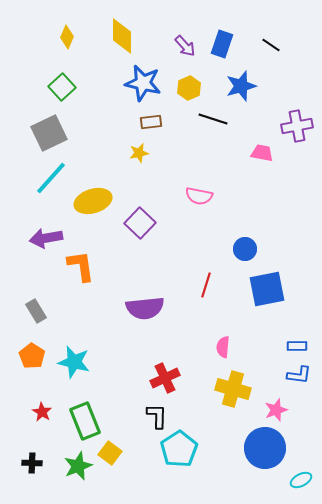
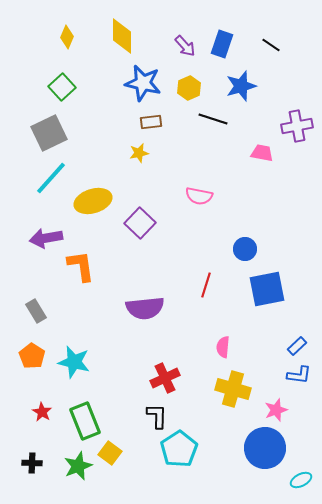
blue rectangle at (297, 346): rotated 42 degrees counterclockwise
